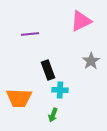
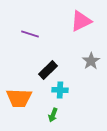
purple line: rotated 24 degrees clockwise
black rectangle: rotated 66 degrees clockwise
